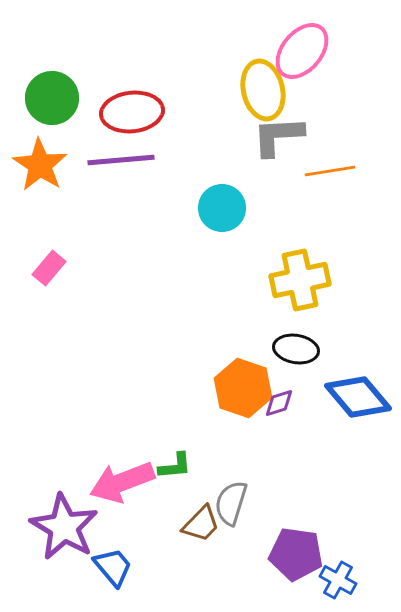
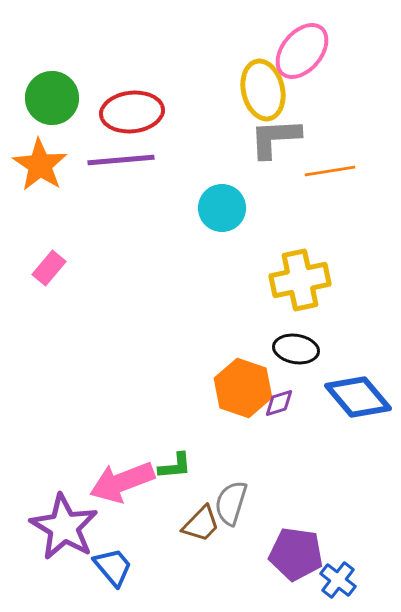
gray L-shape: moved 3 px left, 2 px down
blue cross: rotated 9 degrees clockwise
